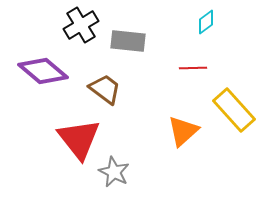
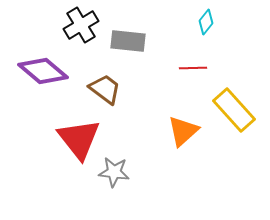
cyan diamond: rotated 15 degrees counterclockwise
gray star: rotated 20 degrees counterclockwise
